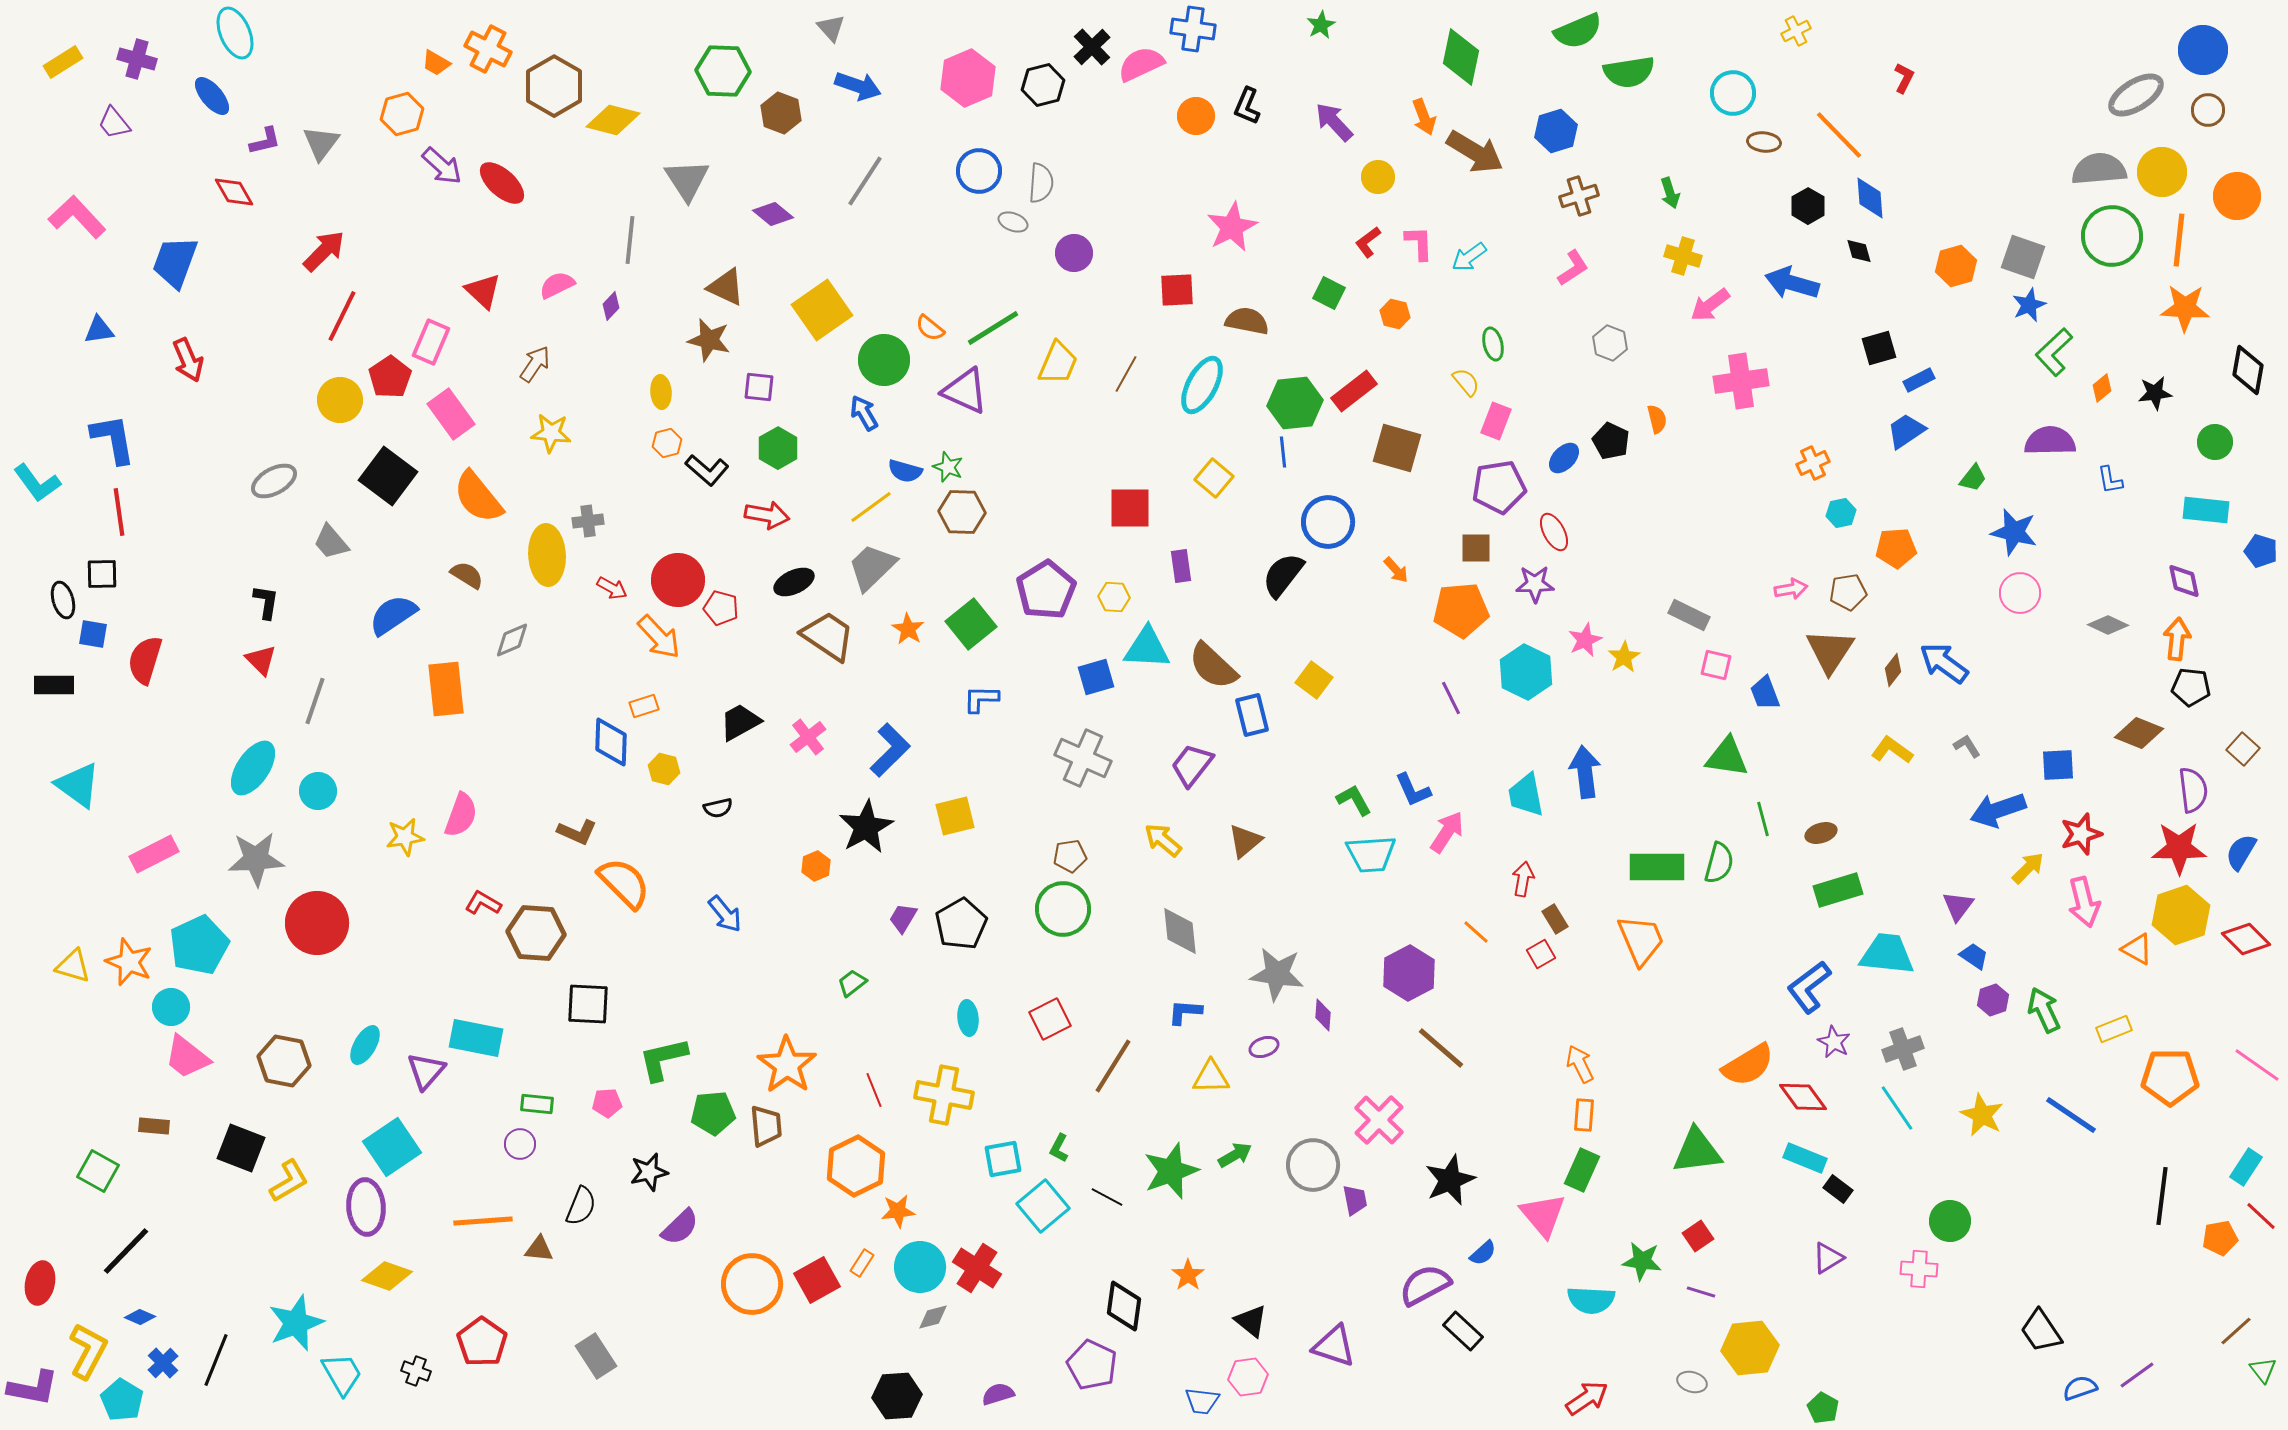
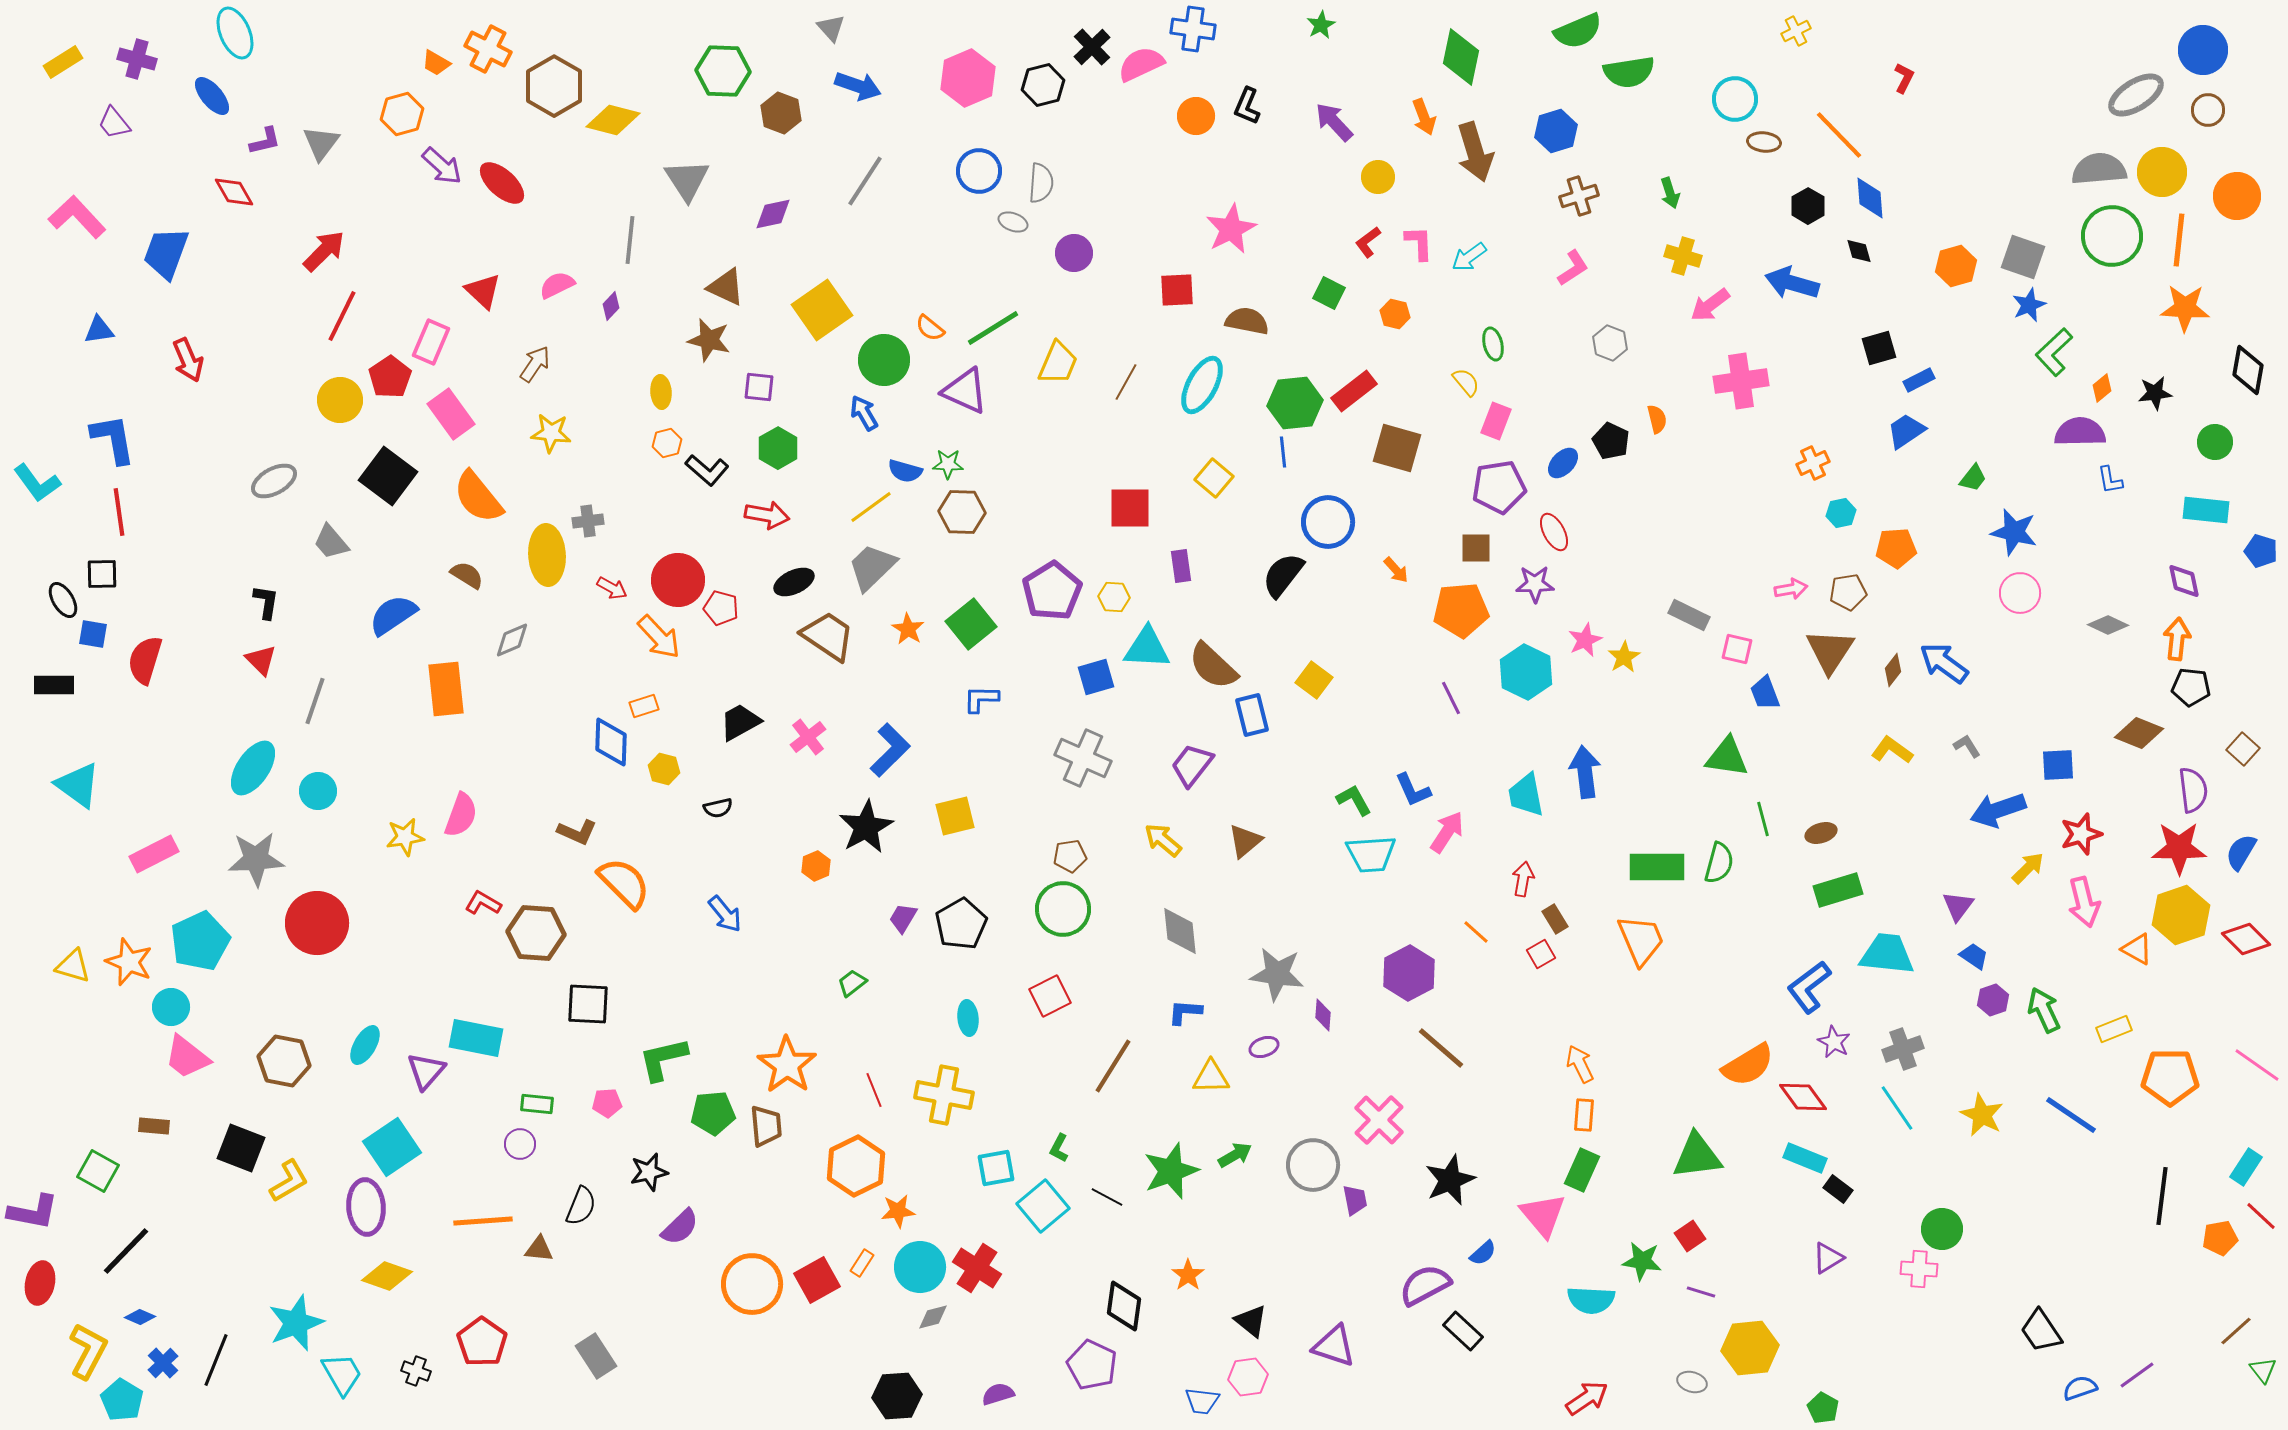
cyan circle at (1733, 93): moved 2 px right, 6 px down
brown arrow at (1475, 152): rotated 42 degrees clockwise
purple diamond at (773, 214): rotated 51 degrees counterclockwise
pink star at (1232, 227): moved 1 px left, 2 px down
blue trapezoid at (175, 262): moved 9 px left, 9 px up
brown line at (1126, 374): moved 8 px down
purple semicircle at (2050, 441): moved 30 px right, 9 px up
blue ellipse at (1564, 458): moved 1 px left, 5 px down
green star at (948, 467): moved 3 px up; rotated 20 degrees counterclockwise
purple pentagon at (1046, 590): moved 6 px right, 1 px down
black ellipse at (63, 600): rotated 15 degrees counterclockwise
pink square at (1716, 665): moved 21 px right, 16 px up
cyan pentagon at (199, 945): moved 1 px right, 4 px up
red square at (1050, 1019): moved 23 px up
green triangle at (1697, 1151): moved 5 px down
cyan square at (1003, 1159): moved 7 px left, 9 px down
green circle at (1950, 1221): moved 8 px left, 8 px down
red square at (1698, 1236): moved 8 px left
purple L-shape at (33, 1388): moved 176 px up
